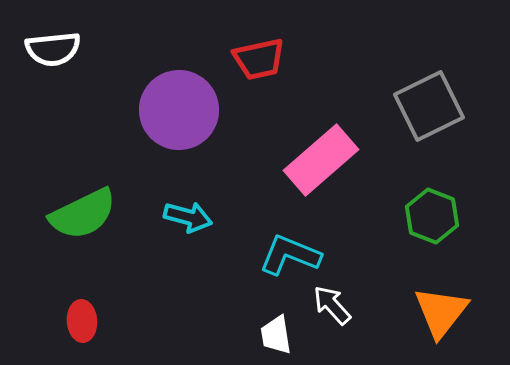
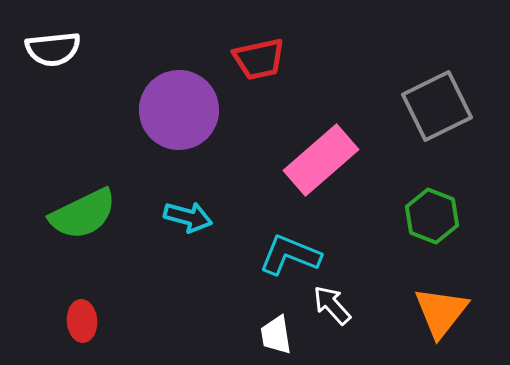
gray square: moved 8 px right
